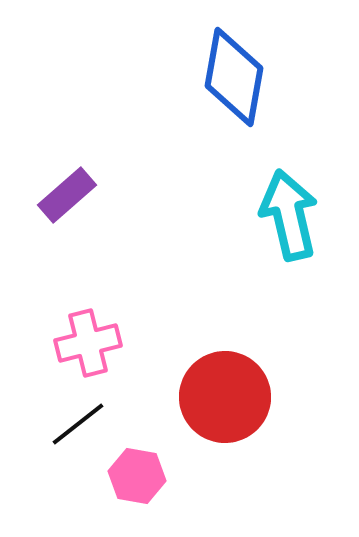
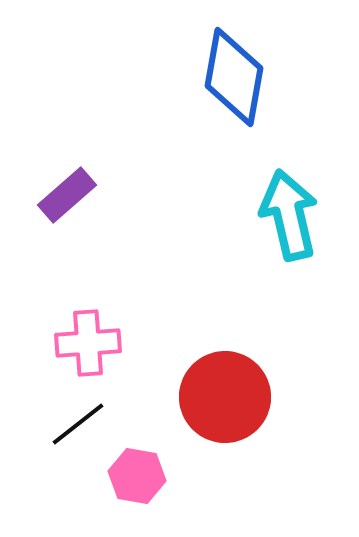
pink cross: rotated 10 degrees clockwise
